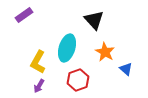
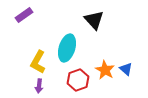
orange star: moved 18 px down
purple arrow: rotated 24 degrees counterclockwise
